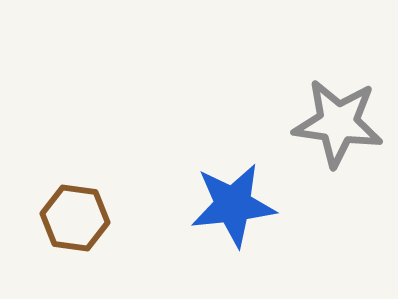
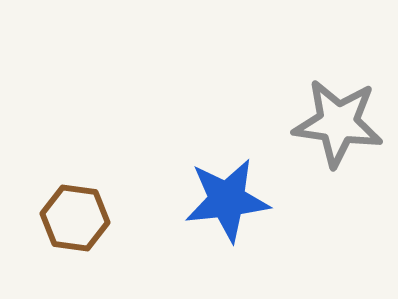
blue star: moved 6 px left, 5 px up
